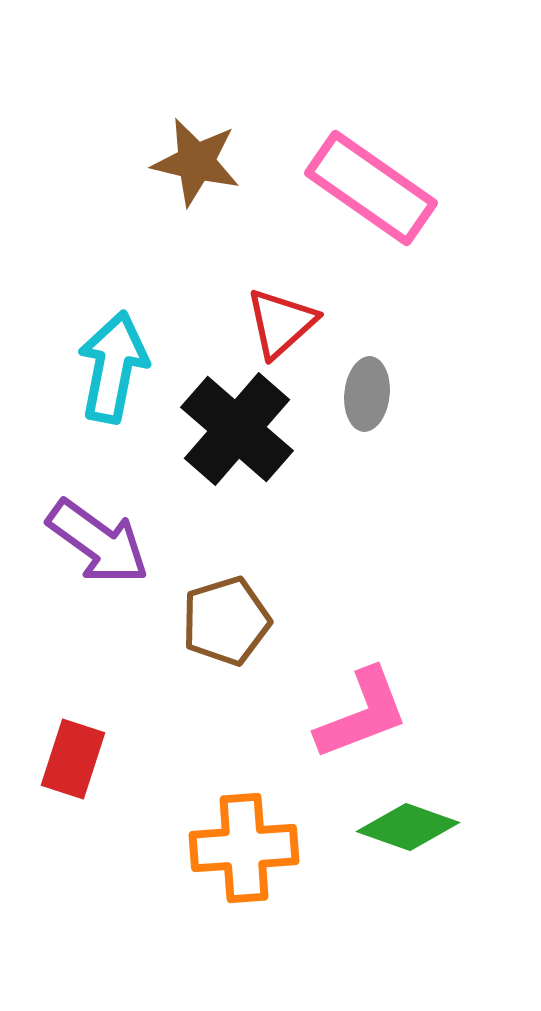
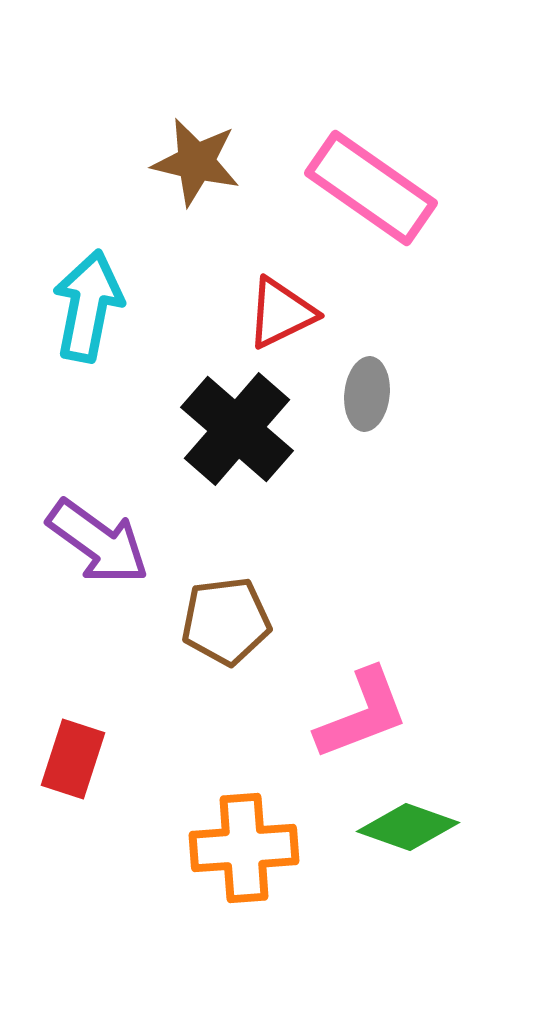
red triangle: moved 10 px up; rotated 16 degrees clockwise
cyan arrow: moved 25 px left, 61 px up
brown pentagon: rotated 10 degrees clockwise
